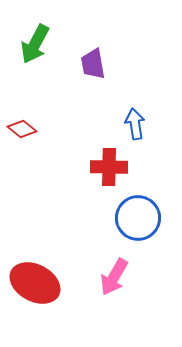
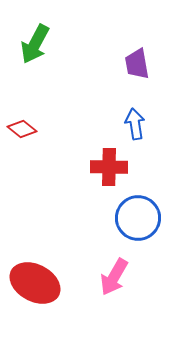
purple trapezoid: moved 44 px right
